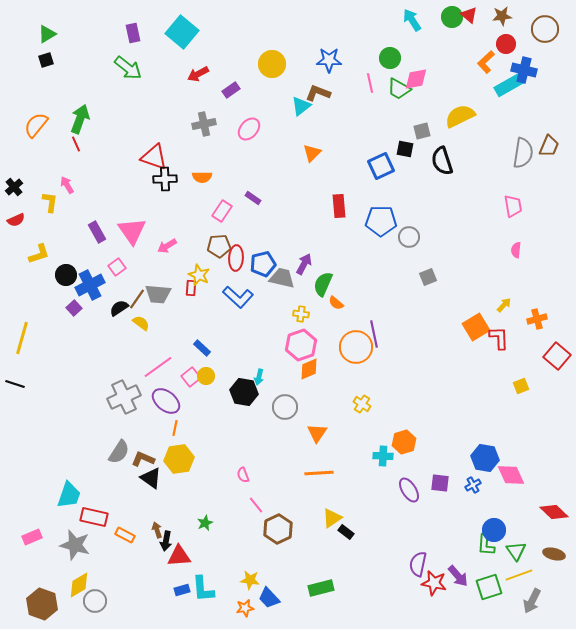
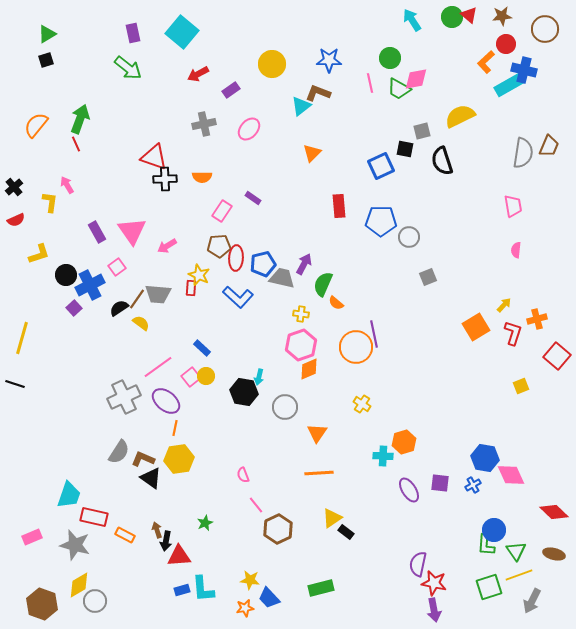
red L-shape at (499, 338): moved 14 px right, 5 px up; rotated 20 degrees clockwise
purple arrow at (458, 576): moved 24 px left, 34 px down; rotated 30 degrees clockwise
